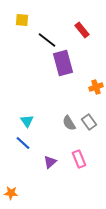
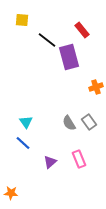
purple rectangle: moved 6 px right, 6 px up
cyan triangle: moved 1 px left, 1 px down
